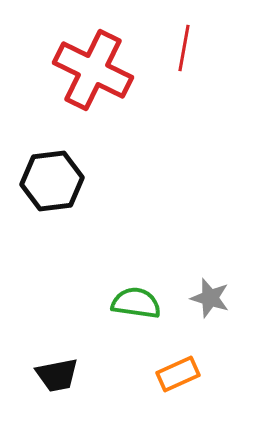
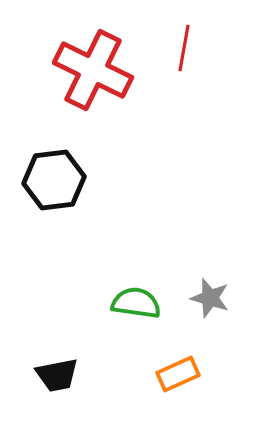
black hexagon: moved 2 px right, 1 px up
